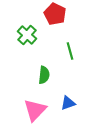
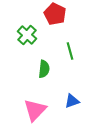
green semicircle: moved 6 px up
blue triangle: moved 4 px right, 2 px up
